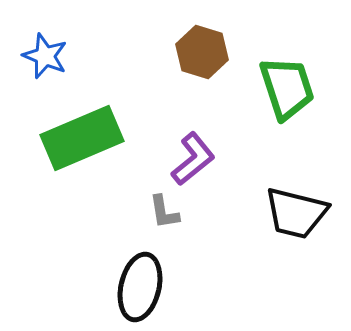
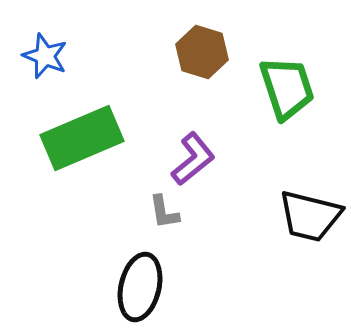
black trapezoid: moved 14 px right, 3 px down
